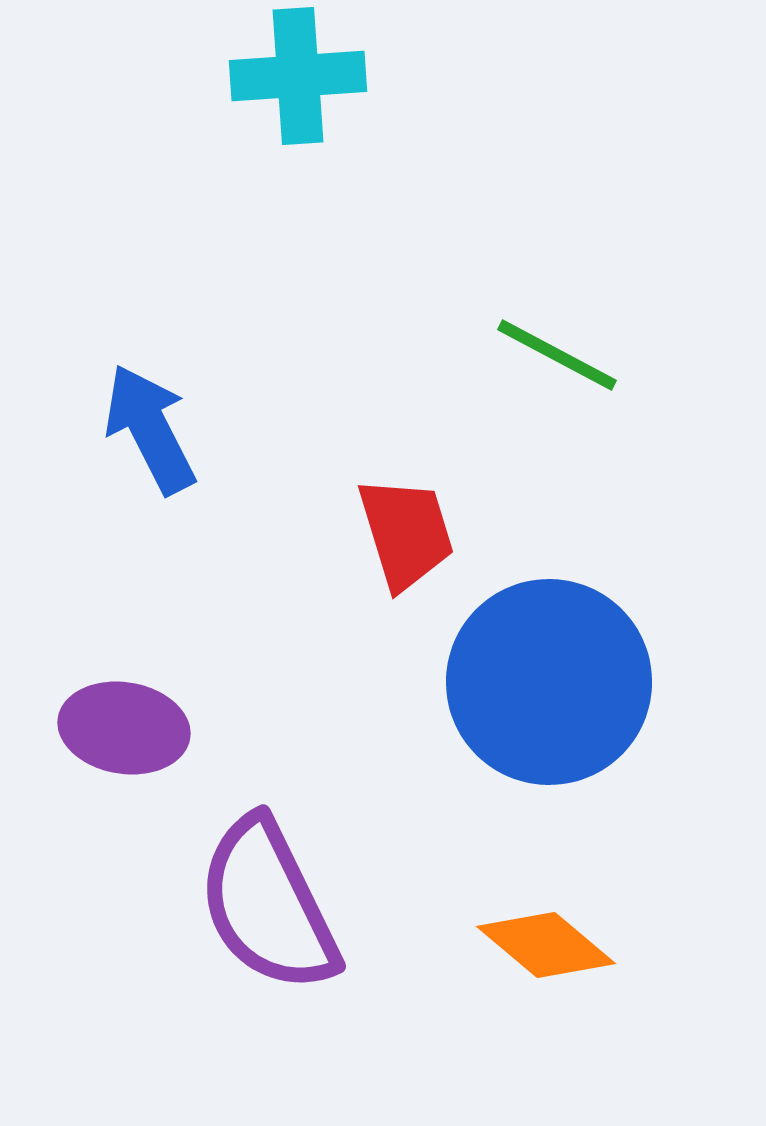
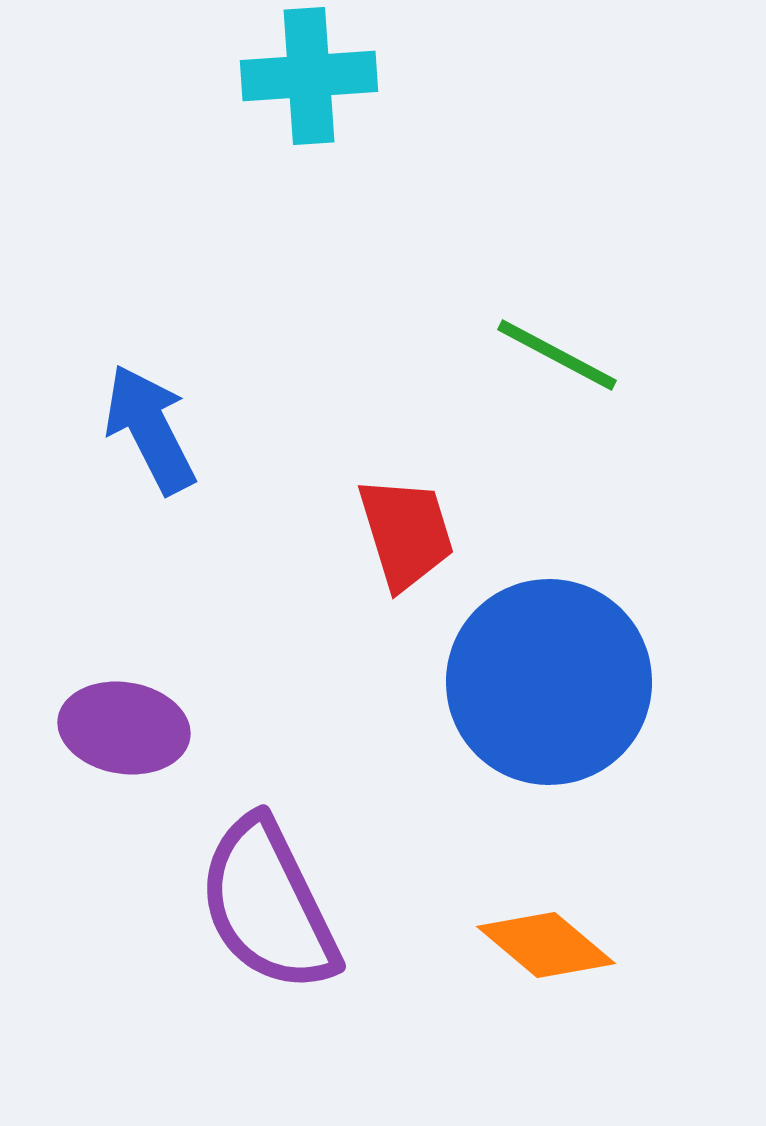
cyan cross: moved 11 px right
